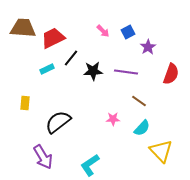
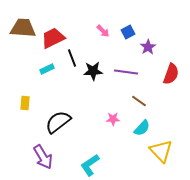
black line: moved 1 px right; rotated 60 degrees counterclockwise
